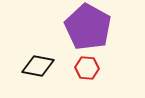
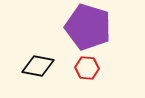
purple pentagon: rotated 12 degrees counterclockwise
